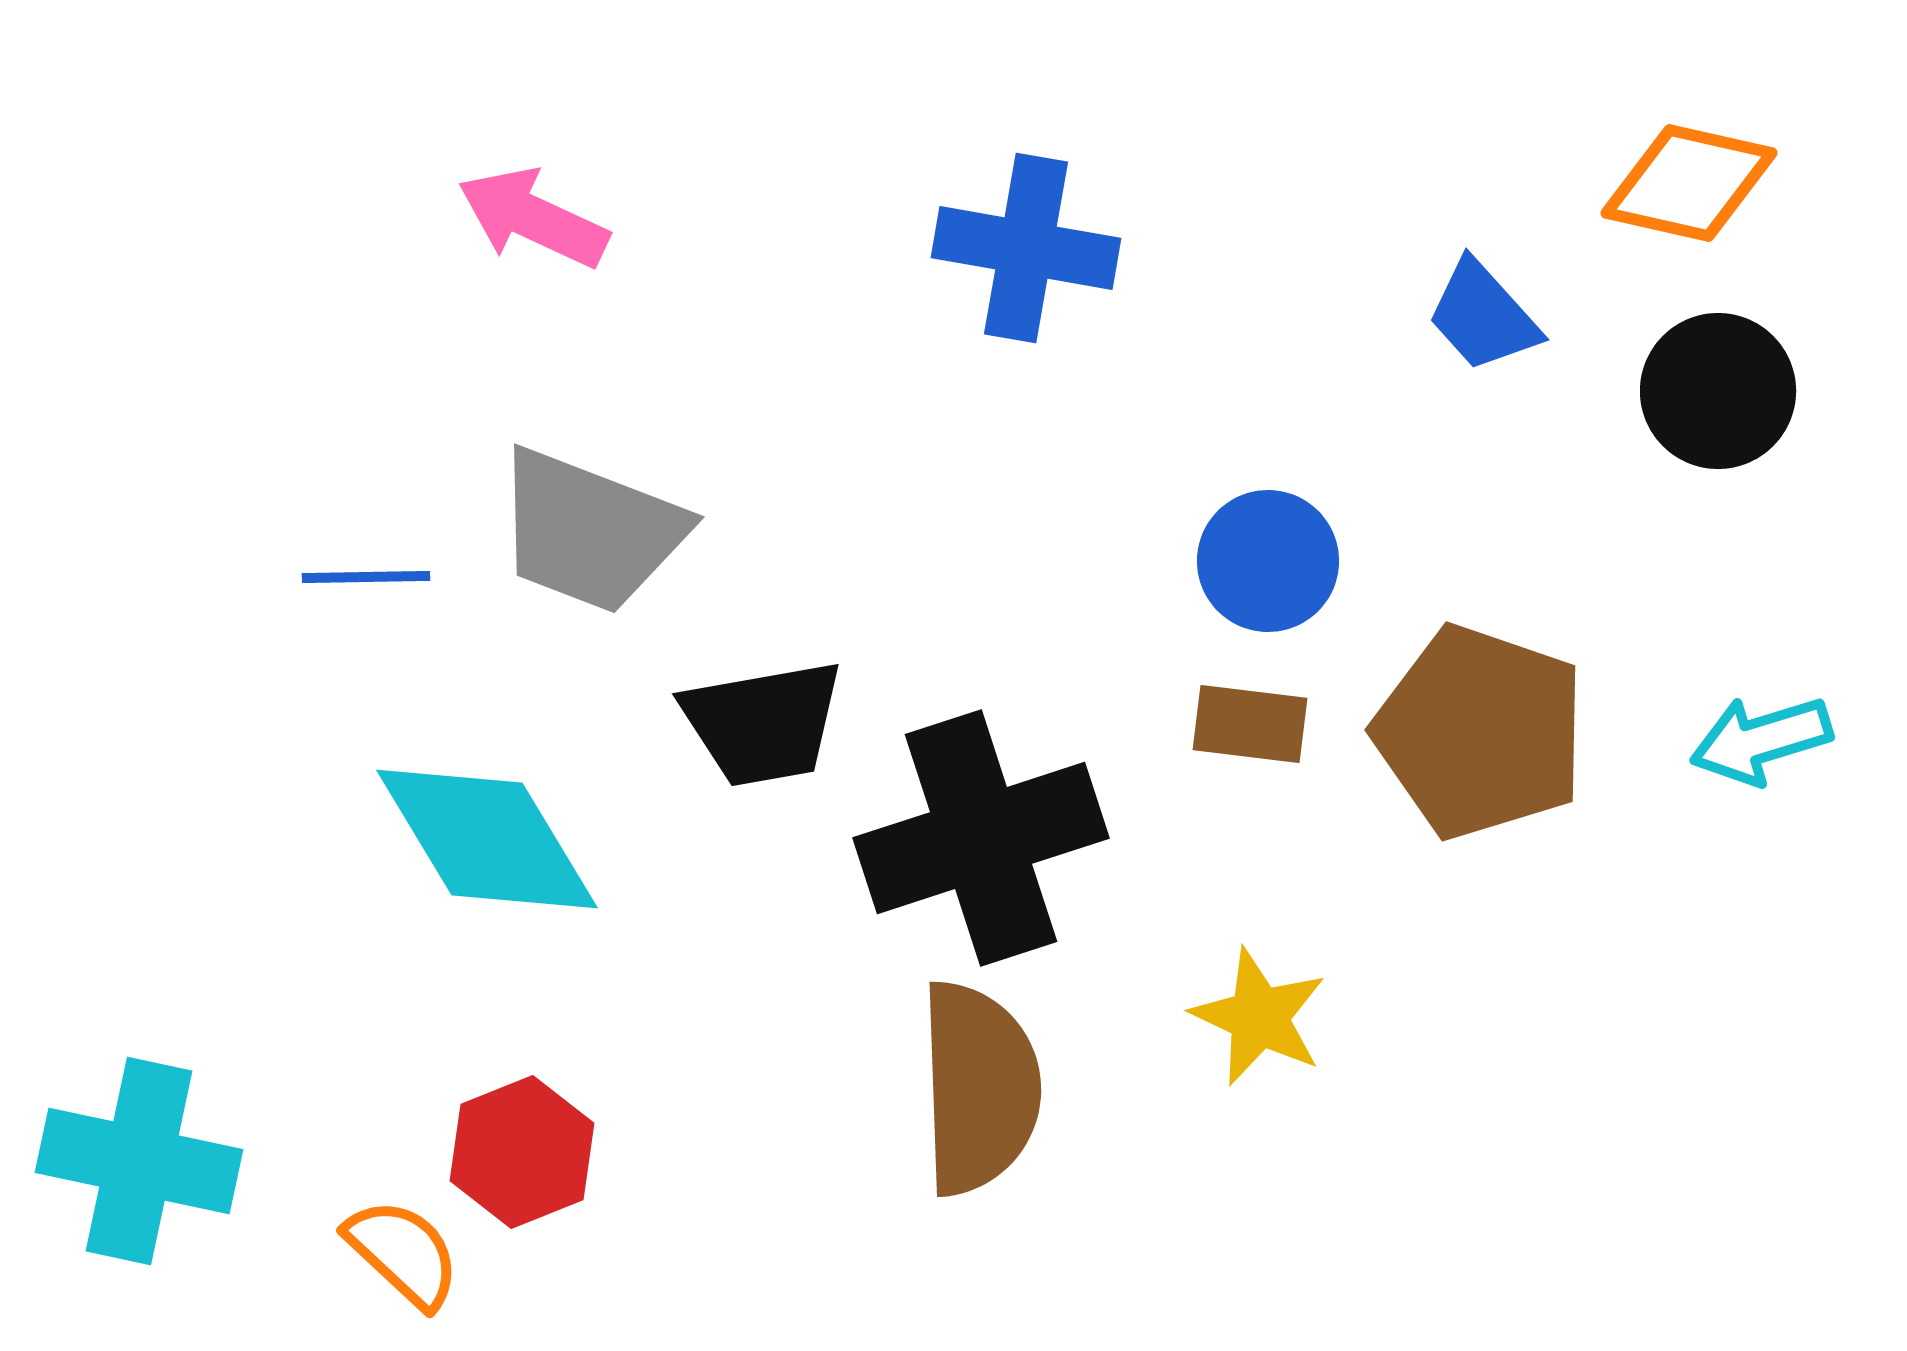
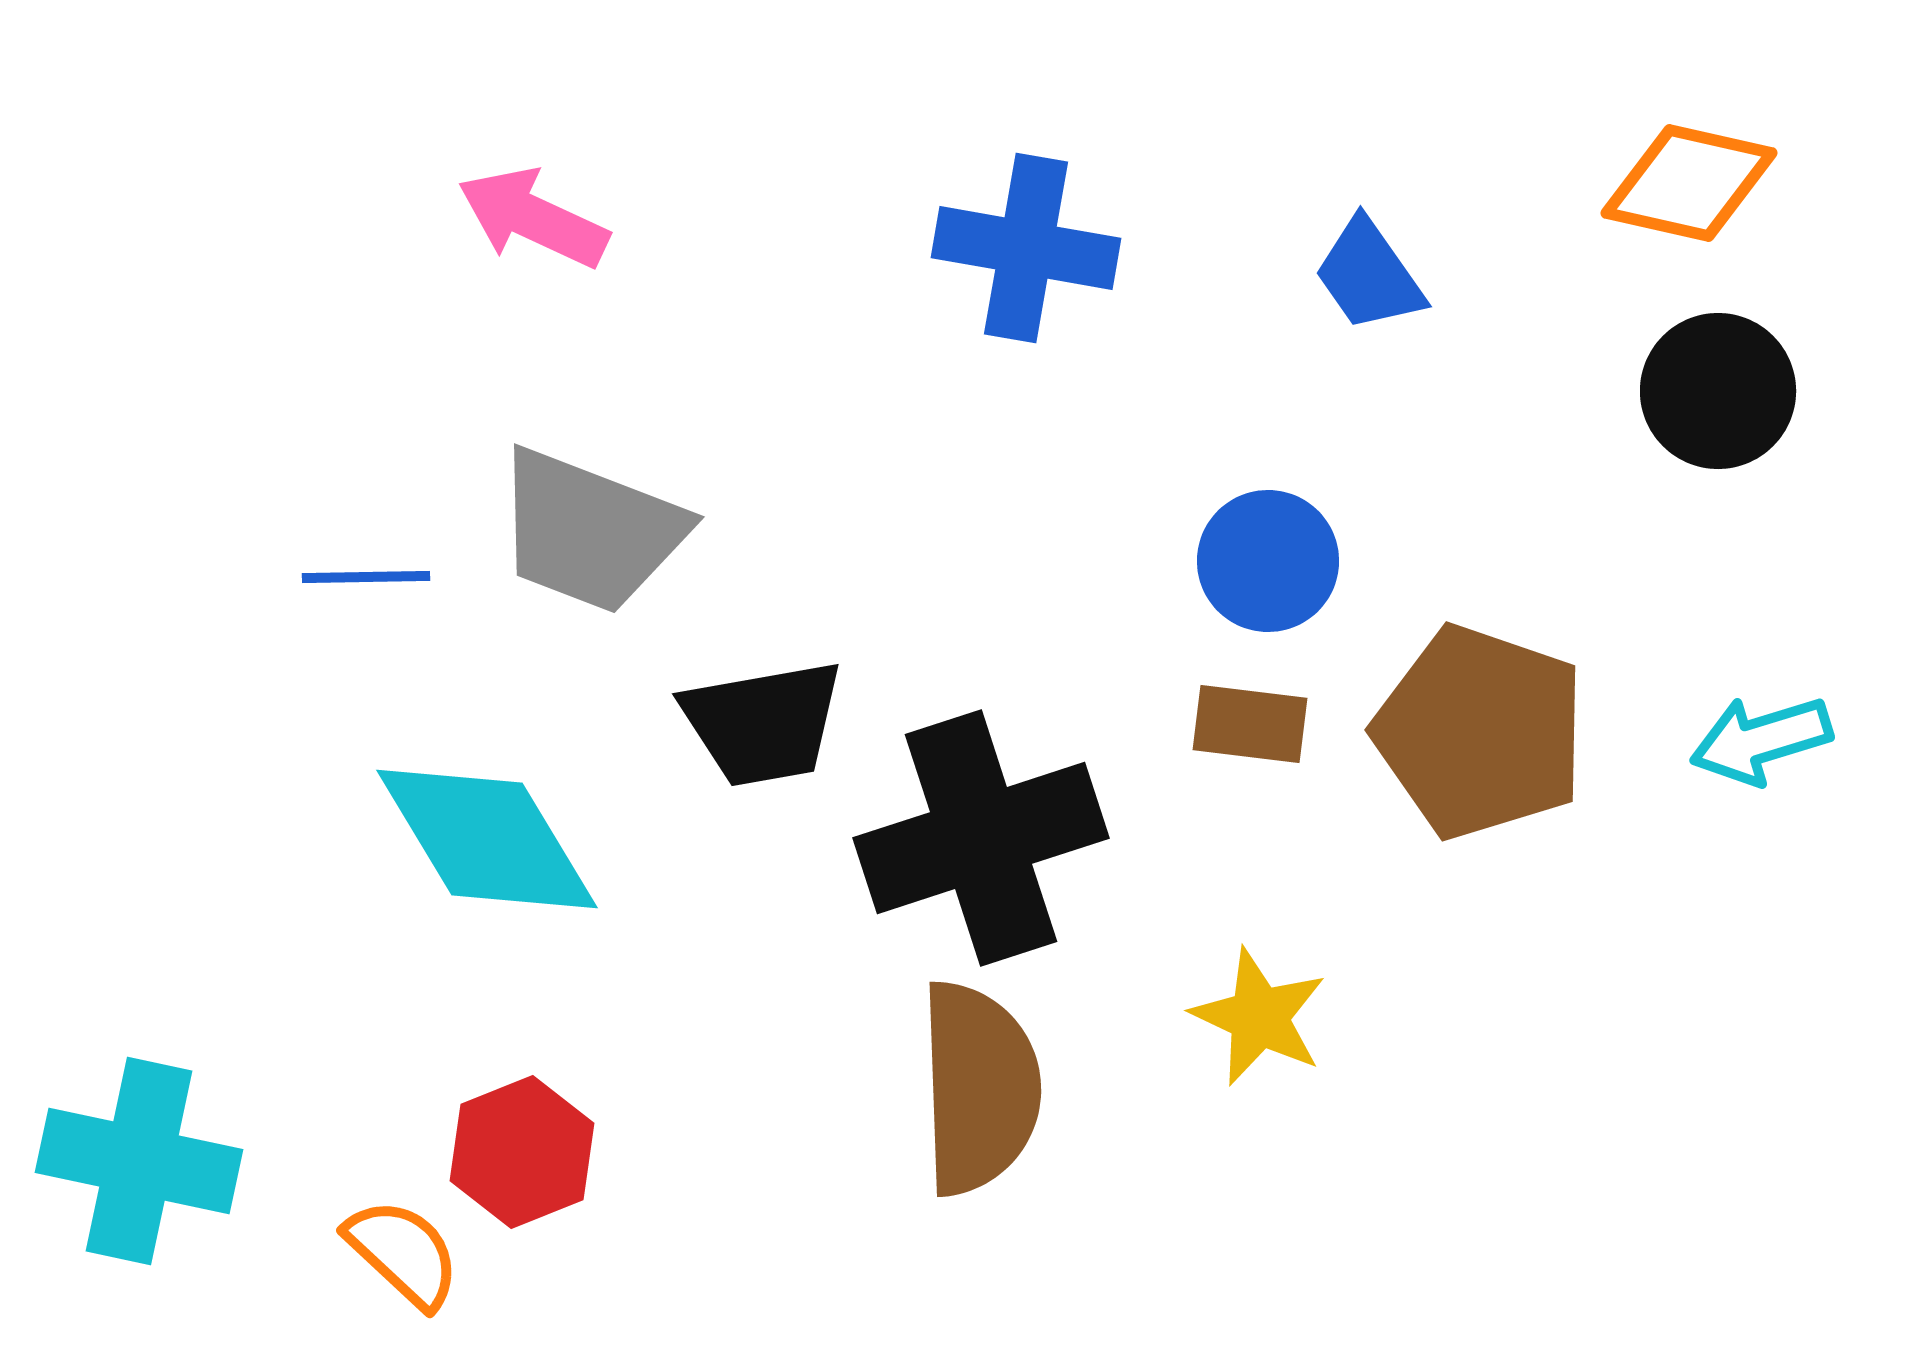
blue trapezoid: moved 114 px left, 41 px up; rotated 7 degrees clockwise
